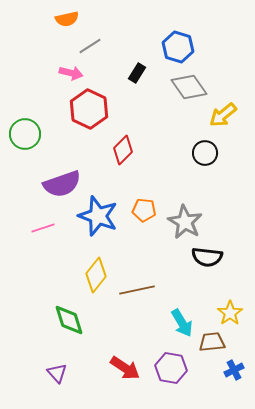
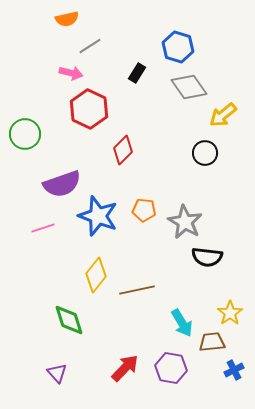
red arrow: rotated 80 degrees counterclockwise
